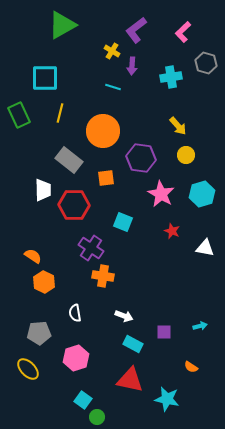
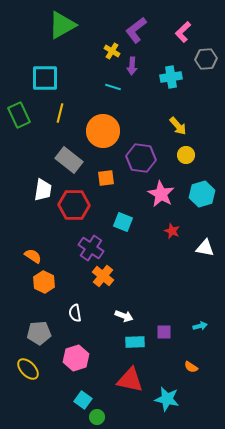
gray hexagon at (206, 63): moved 4 px up; rotated 20 degrees counterclockwise
white trapezoid at (43, 190): rotated 10 degrees clockwise
orange cross at (103, 276): rotated 30 degrees clockwise
cyan rectangle at (133, 344): moved 2 px right, 2 px up; rotated 30 degrees counterclockwise
